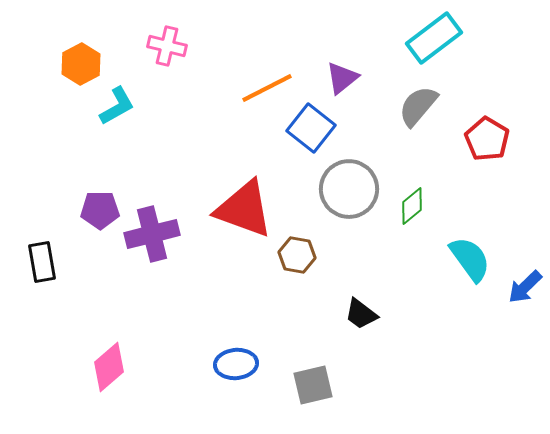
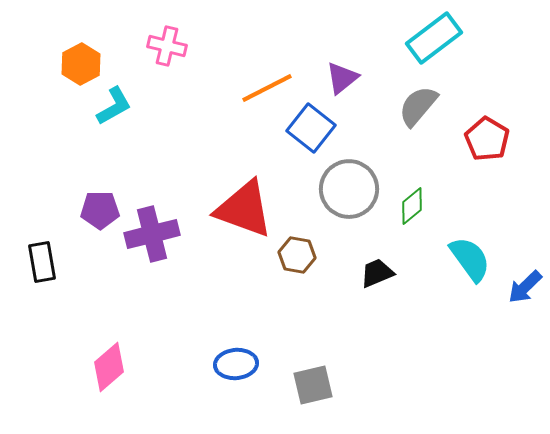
cyan L-shape: moved 3 px left
black trapezoid: moved 16 px right, 41 px up; rotated 120 degrees clockwise
